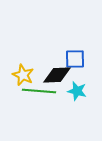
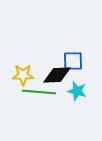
blue square: moved 2 px left, 2 px down
yellow star: rotated 25 degrees counterclockwise
green line: moved 1 px down
